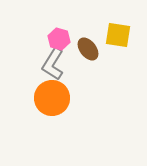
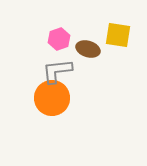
pink hexagon: rotated 25 degrees clockwise
brown ellipse: rotated 35 degrees counterclockwise
gray L-shape: moved 4 px right, 7 px down; rotated 52 degrees clockwise
